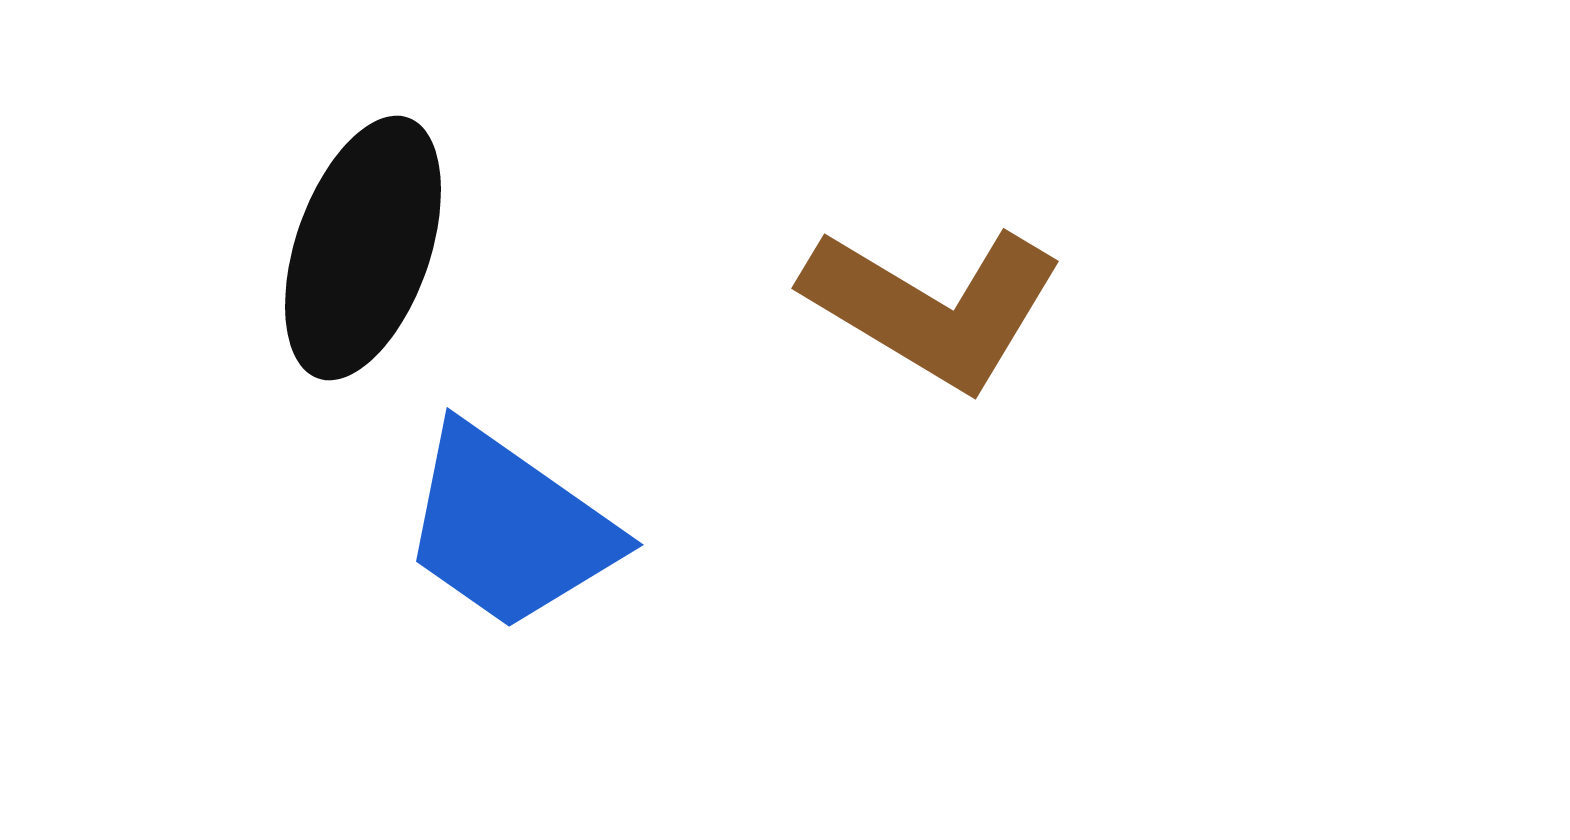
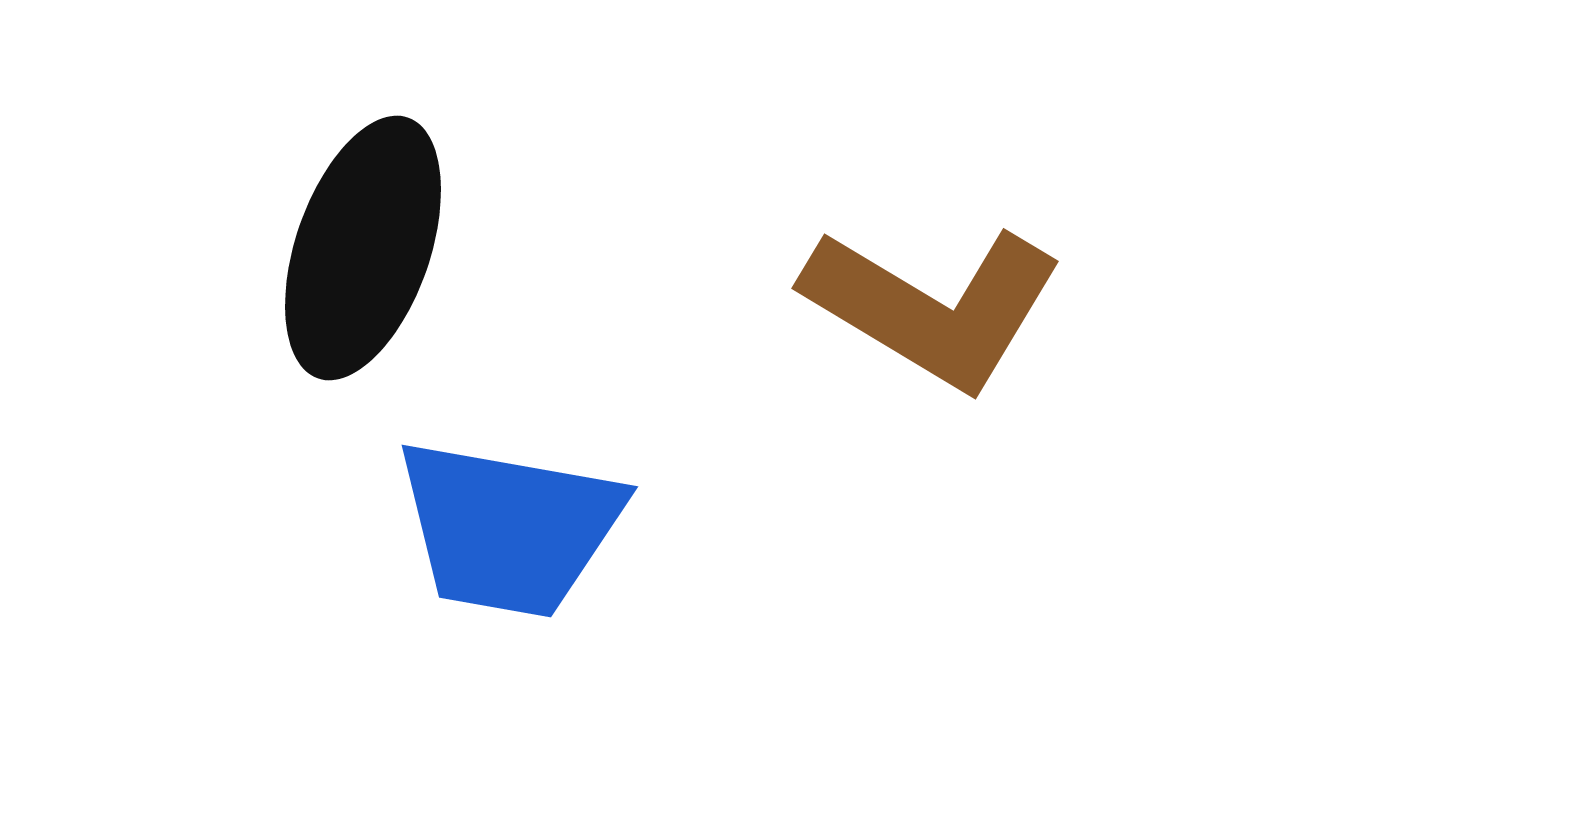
blue trapezoid: rotated 25 degrees counterclockwise
